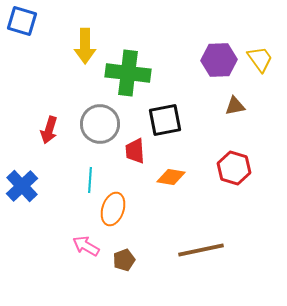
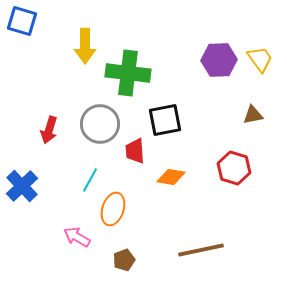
brown triangle: moved 18 px right, 9 px down
cyan line: rotated 25 degrees clockwise
pink arrow: moved 9 px left, 9 px up
